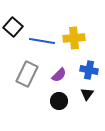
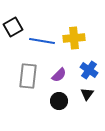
black square: rotated 18 degrees clockwise
blue cross: rotated 24 degrees clockwise
gray rectangle: moved 1 px right, 2 px down; rotated 20 degrees counterclockwise
